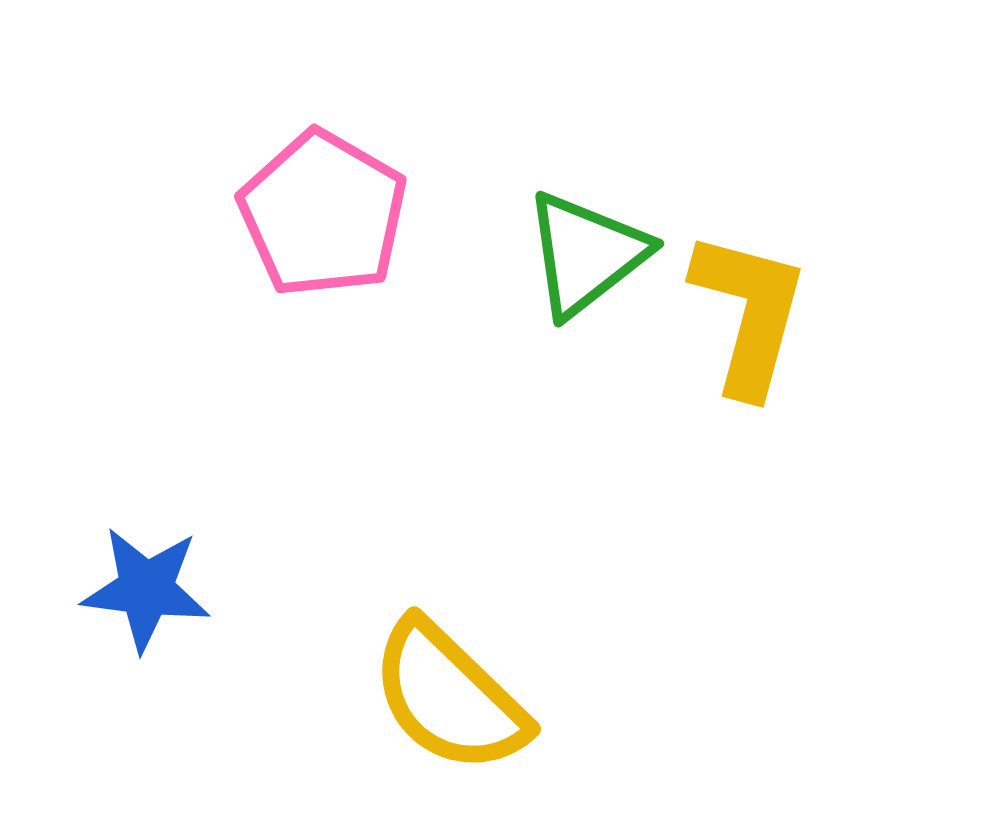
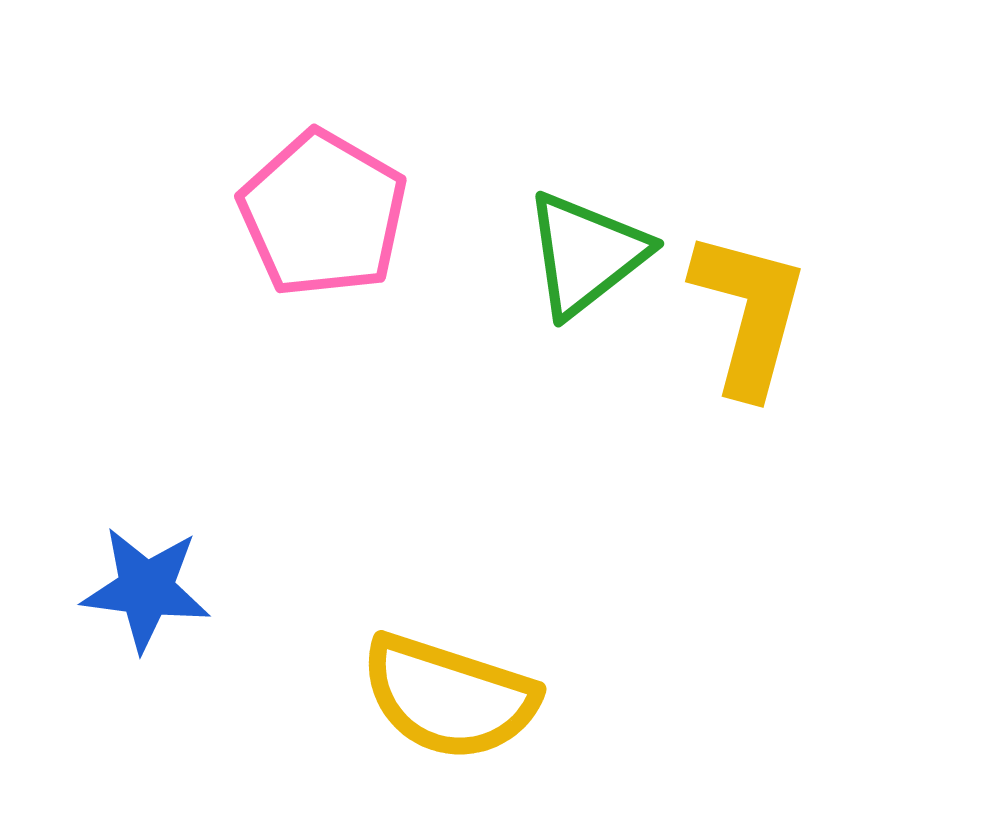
yellow semicircle: rotated 26 degrees counterclockwise
